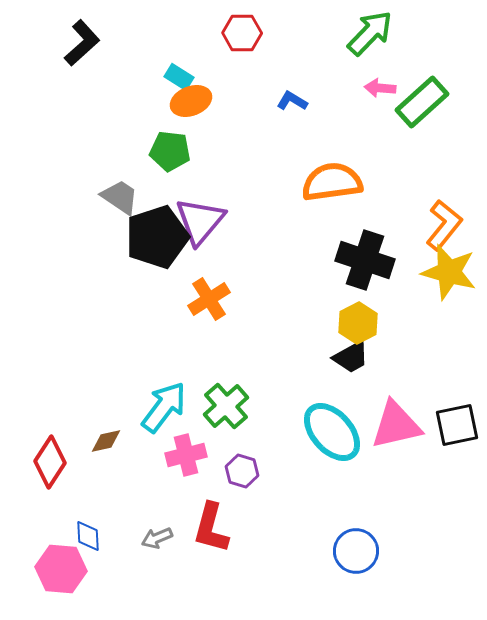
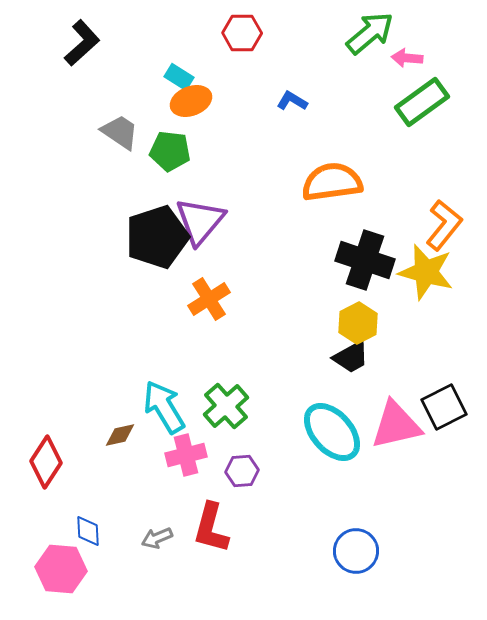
green arrow: rotated 6 degrees clockwise
pink arrow: moved 27 px right, 30 px up
green rectangle: rotated 6 degrees clockwise
gray trapezoid: moved 65 px up
yellow star: moved 23 px left
cyan arrow: rotated 68 degrees counterclockwise
black square: moved 13 px left, 18 px up; rotated 15 degrees counterclockwise
brown diamond: moved 14 px right, 6 px up
red diamond: moved 4 px left
purple hexagon: rotated 20 degrees counterclockwise
blue diamond: moved 5 px up
